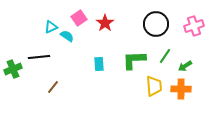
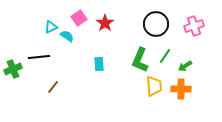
green L-shape: moved 6 px right; rotated 65 degrees counterclockwise
